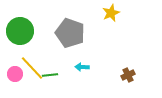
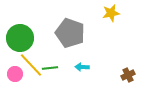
yellow star: rotated 12 degrees clockwise
green circle: moved 7 px down
yellow line: moved 1 px left, 3 px up
green line: moved 7 px up
